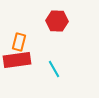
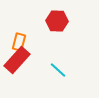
red rectangle: rotated 40 degrees counterclockwise
cyan line: moved 4 px right, 1 px down; rotated 18 degrees counterclockwise
